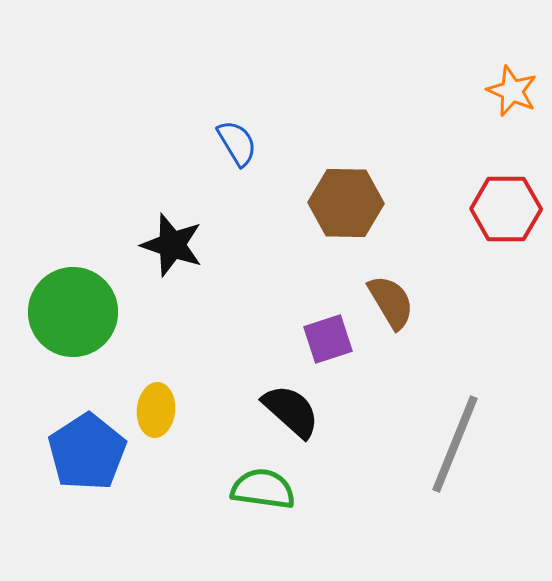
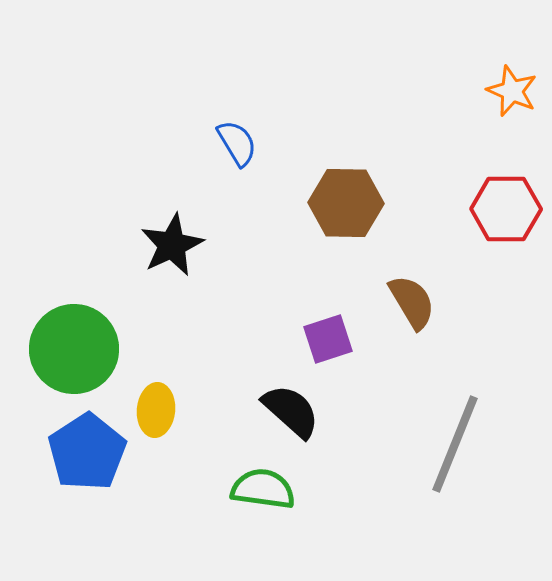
black star: rotated 28 degrees clockwise
brown semicircle: moved 21 px right
green circle: moved 1 px right, 37 px down
